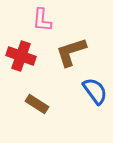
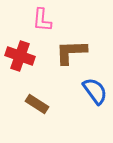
brown L-shape: rotated 16 degrees clockwise
red cross: moved 1 px left
